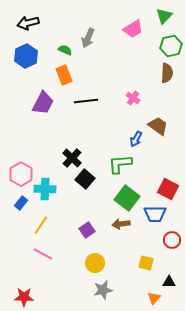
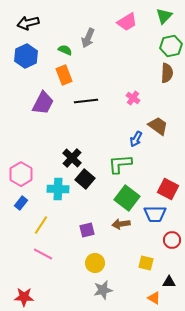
pink trapezoid: moved 6 px left, 7 px up
cyan cross: moved 13 px right
purple square: rotated 21 degrees clockwise
orange triangle: rotated 40 degrees counterclockwise
